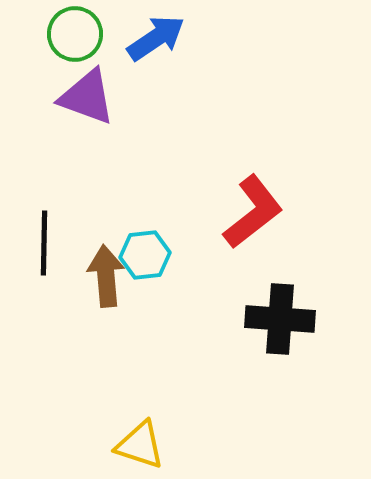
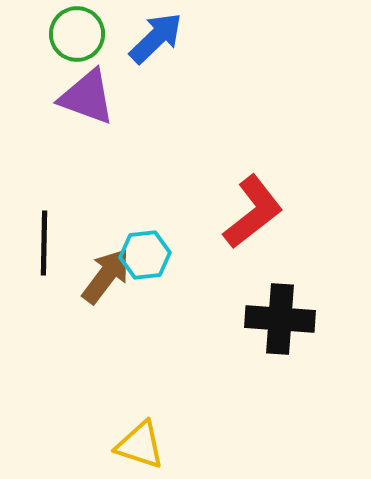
green circle: moved 2 px right
blue arrow: rotated 10 degrees counterclockwise
brown arrow: rotated 42 degrees clockwise
